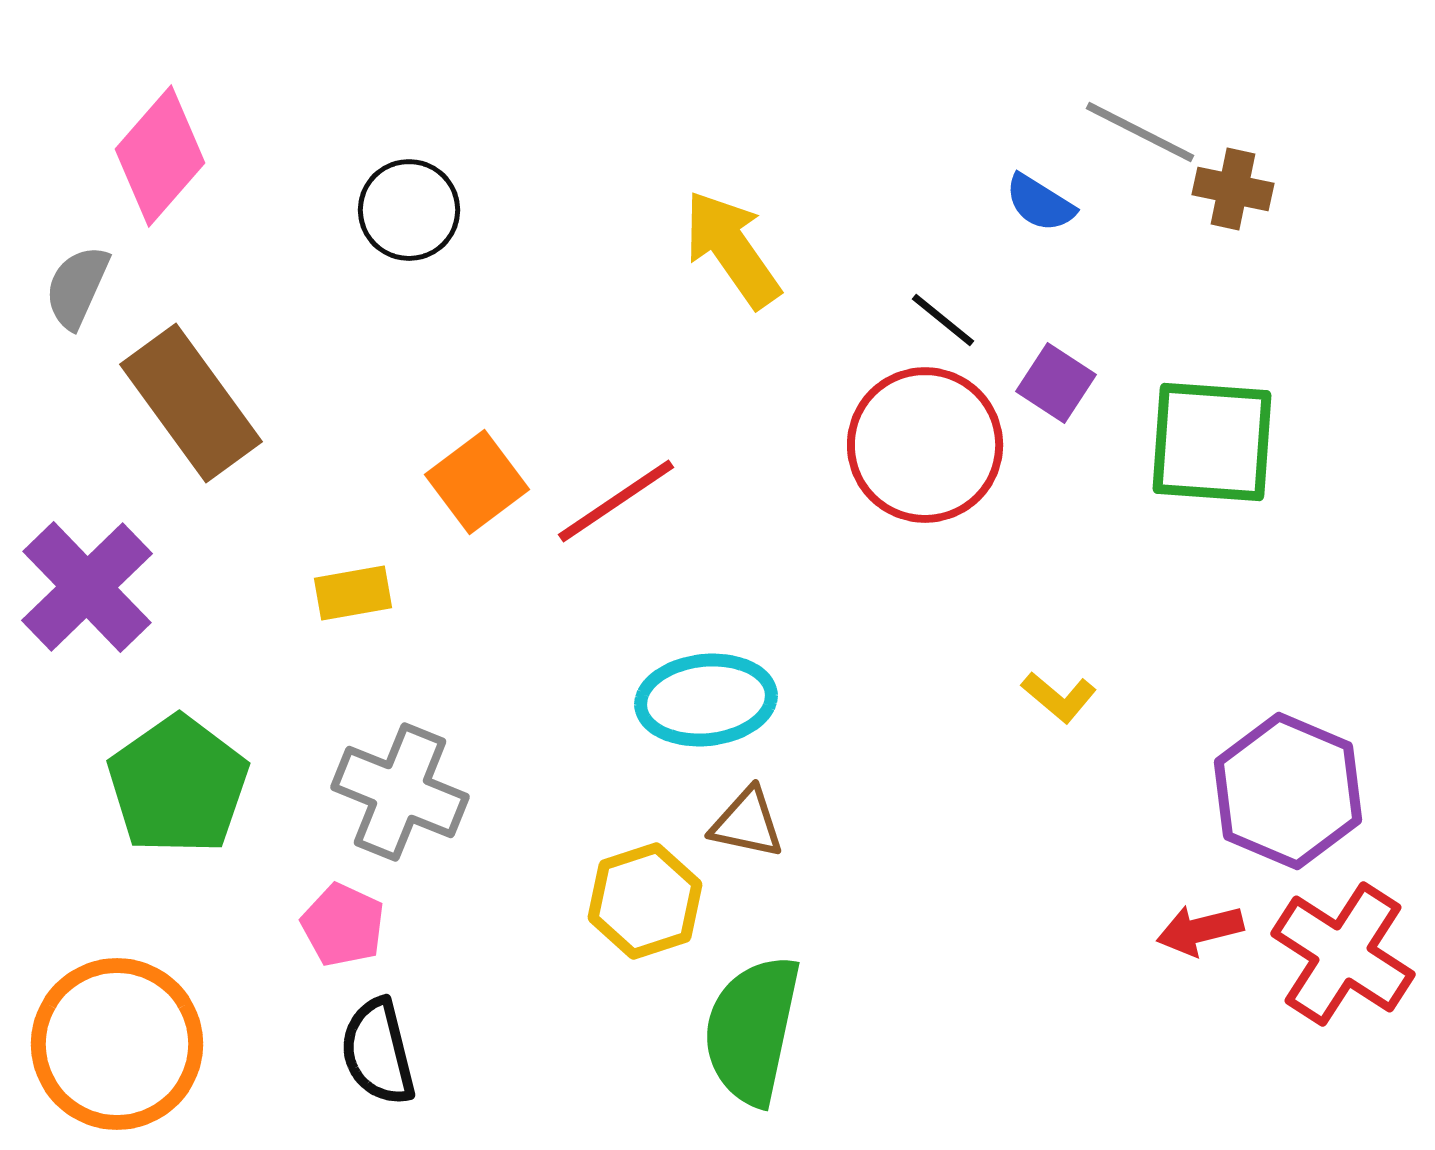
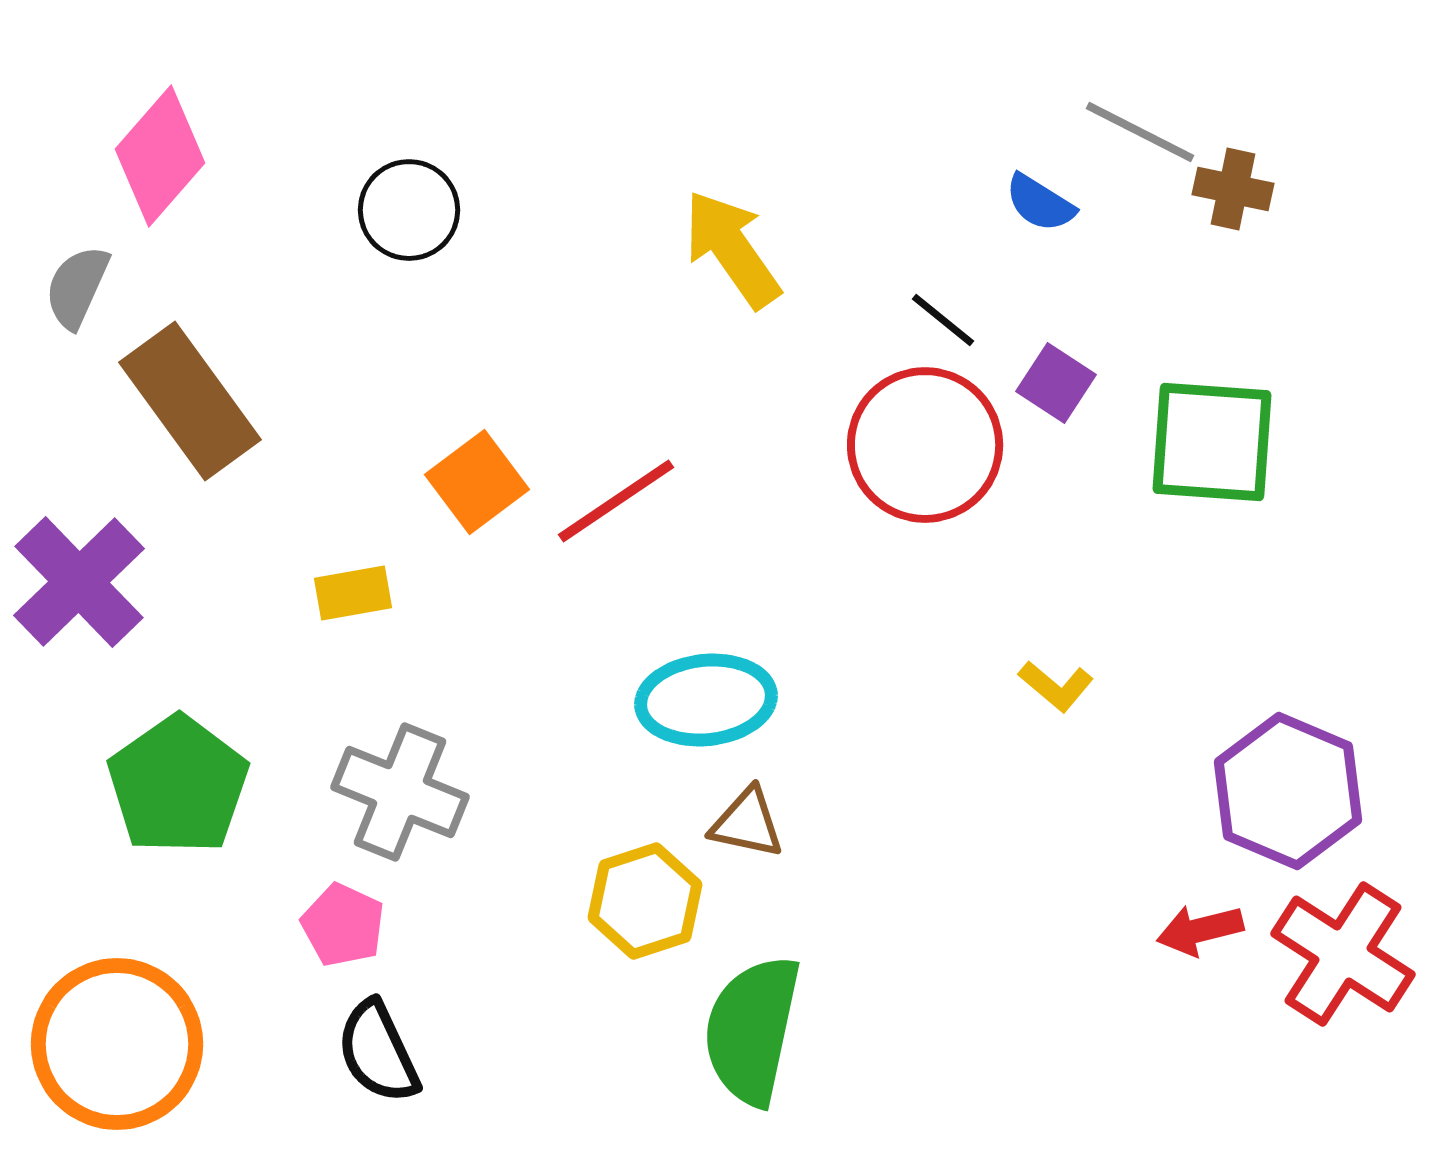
brown rectangle: moved 1 px left, 2 px up
purple cross: moved 8 px left, 5 px up
yellow L-shape: moved 3 px left, 11 px up
black semicircle: rotated 11 degrees counterclockwise
